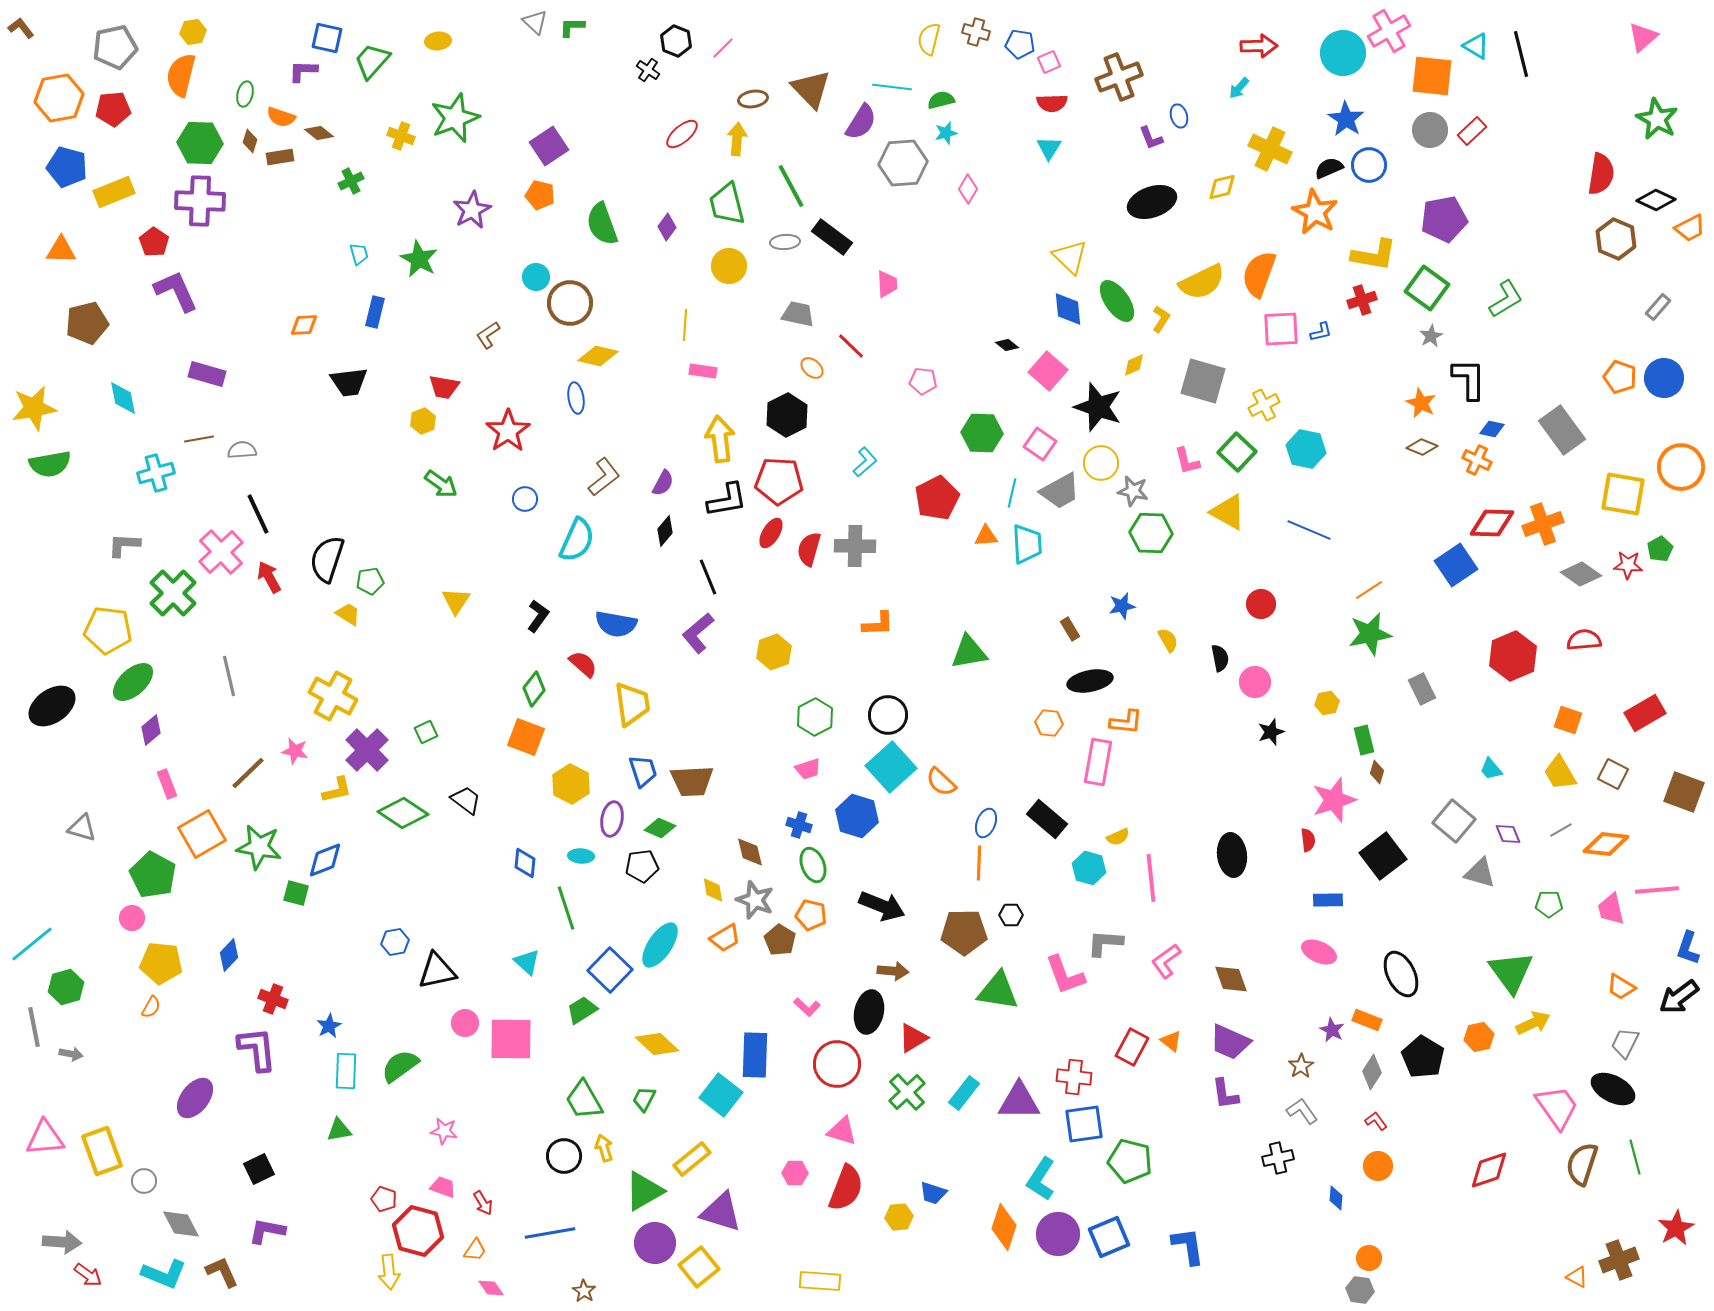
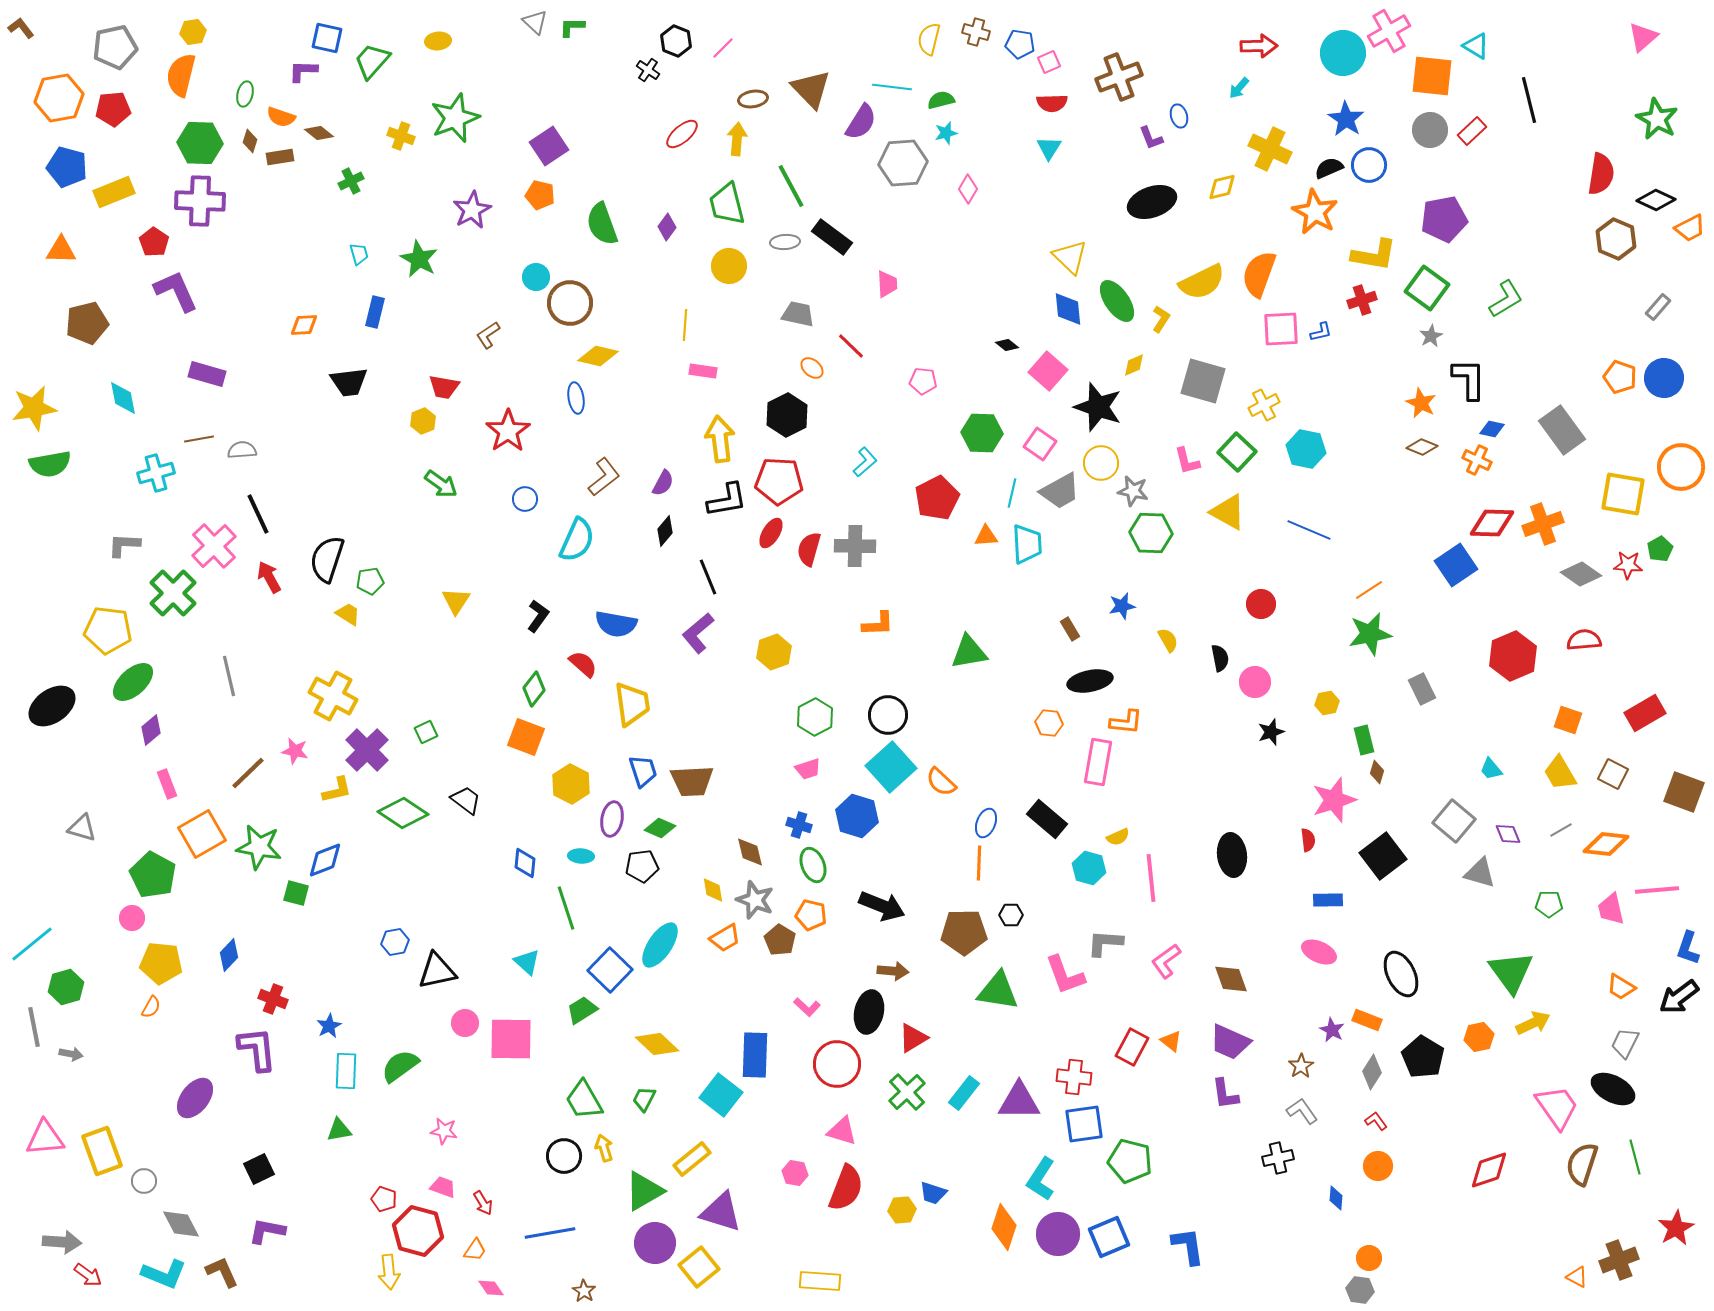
black line at (1521, 54): moved 8 px right, 46 px down
pink cross at (221, 552): moved 7 px left, 6 px up
pink hexagon at (795, 1173): rotated 10 degrees clockwise
yellow hexagon at (899, 1217): moved 3 px right, 7 px up
